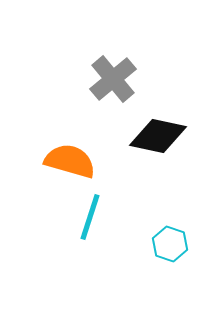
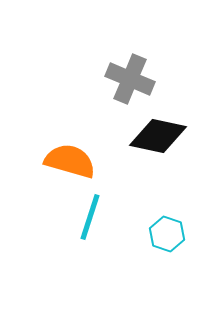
gray cross: moved 17 px right; rotated 27 degrees counterclockwise
cyan hexagon: moved 3 px left, 10 px up
